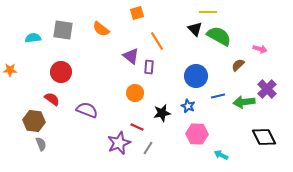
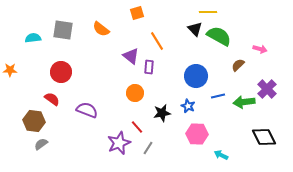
red line: rotated 24 degrees clockwise
gray semicircle: rotated 104 degrees counterclockwise
